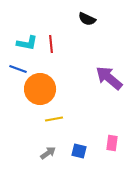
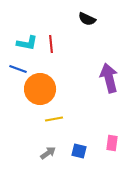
purple arrow: rotated 36 degrees clockwise
